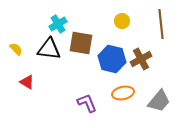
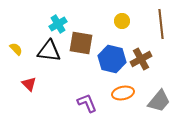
black triangle: moved 2 px down
red triangle: moved 2 px right, 2 px down; rotated 14 degrees clockwise
